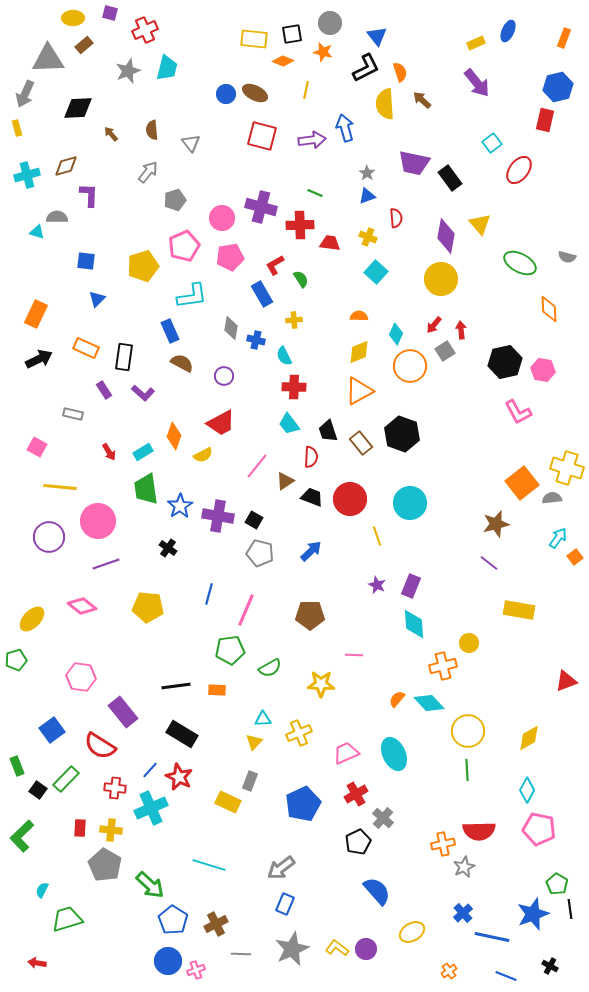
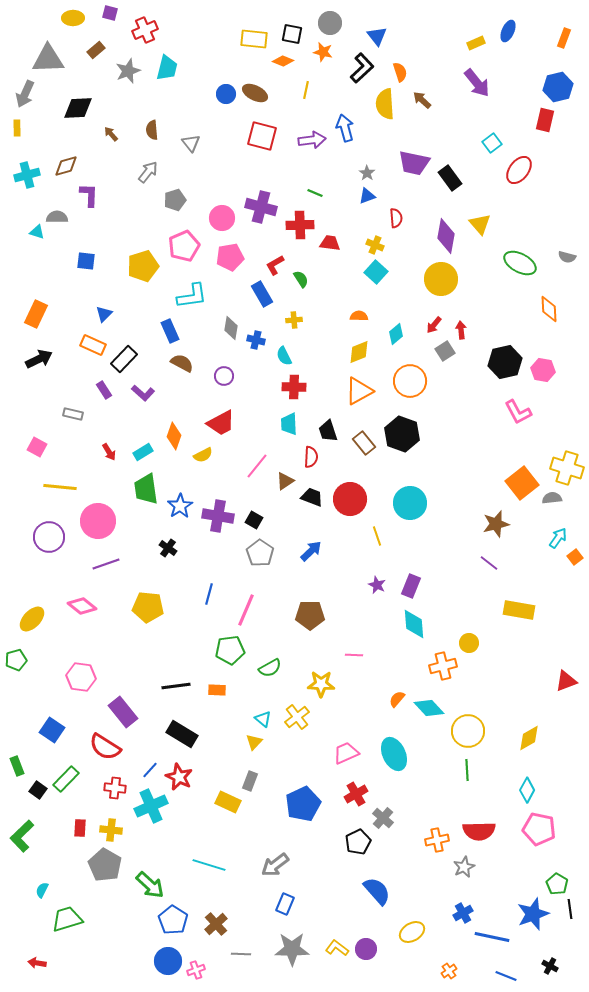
black square at (292, 34): rotated 20 degrees clockwise
brown rectangle at (84, 45): moved 12 px right, 5 px down
black L-shape at (366, 68): moved 4 px left; rotated 16 degrees counterclockwise
yellow rectangle at (17, 128): rotated 14 degrees clockwise
yellow cross at (368, 237): moved 7 px right, 8 px down
blue triangle at (97, 299): moved 7 px right, 15 px down
cyan diamond at (396, 334): rotated 25 degrees clockwise
orange rectangle at (86, 348): moved 7 px right, 3 px up
black rectangle at (124, 357): moved 2 px down; rotated 36 degrees clockwise
orange circle at (410, 366): moved 15 px down
cyan trapezoid at (289, 424): rotated 35 degrees clockwise
brown rectangle at (361, 443): moved 3 px right
gray pentagon at (260, 553): rotated 20 degrees clockwise
cyan diamond at (429, 703): moved 5 px down
cyan triangle at (263, 719): rotated 42 degrees clockwise
blue square at (52, 730): rotated 20 degrees counterclockwise
yellow cross at (299, 733): moved 2 px left, 16 px up; rotated 15 degrees counterclockwise
red semicircle at (100, 746): moved 5 px right, 1 px down
cyan cross at (151, 808): moved 2 px up
orange cross at (443, 844): moved 6 px left, 4 px up
gray arrow at (281, 868): moved 6 px left, 3 px up
blue cross at (463, 913): rotated 12 degrees clockwise
brown cross at (216, 924): rotated 15 degrees counterclockwise
gray star at (292, 949): rotated 24 degrees clockwise
